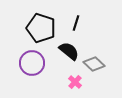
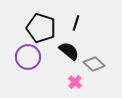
purple circle: moved 4 px left, 6 px up
